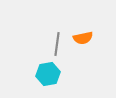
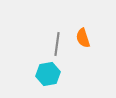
orange semicircle: rotated 84 degrees clockwise
